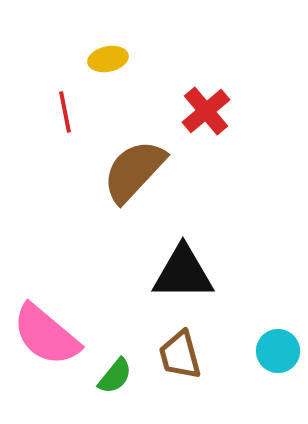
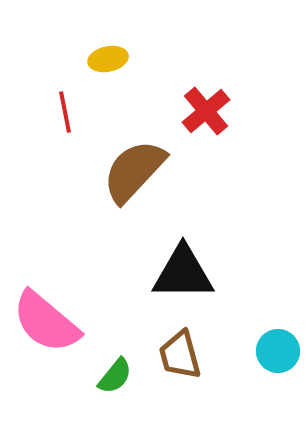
pink semicircle: moved 13 px up
